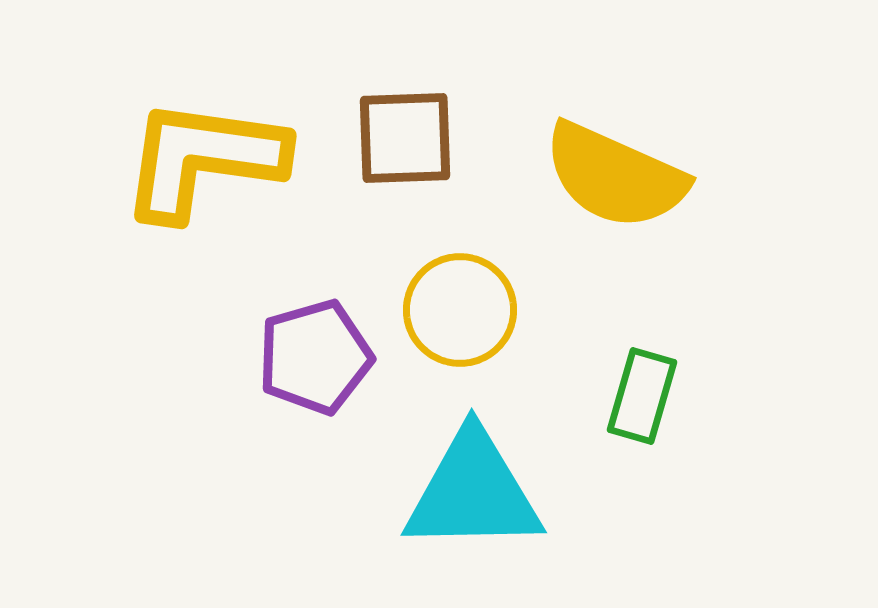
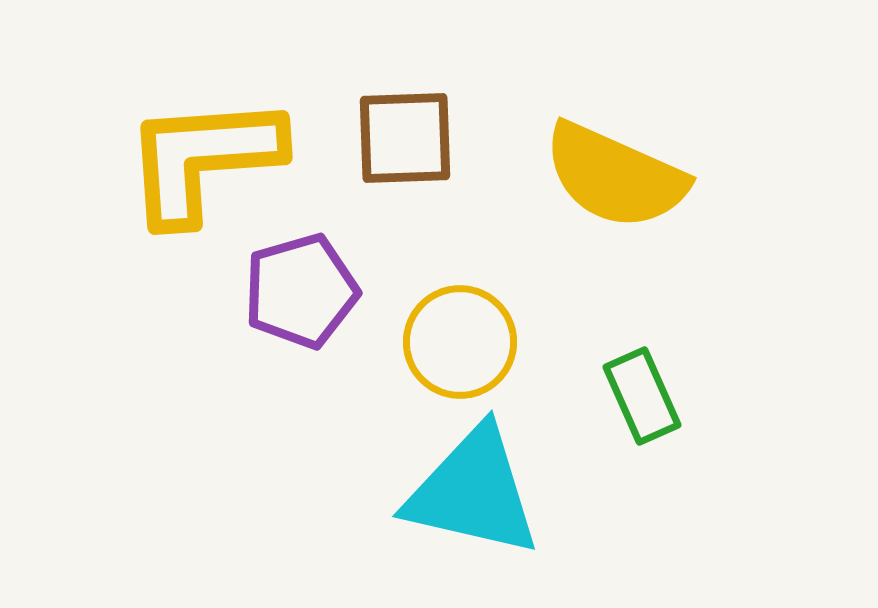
yellow L-shape: rotated 12 degrees counterclockwise
yellow circle: moved 32 px down
purple pentagon: moved 14 px left, 66 px up
green rectangle: rotated 40 degrees counterclockwise
cyan triangle: rotated 14 degrees clockwise
